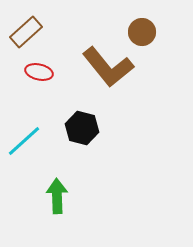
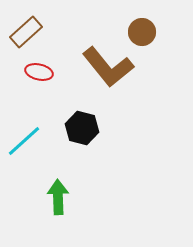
green arrow: moved 1 px right, 1 px down
